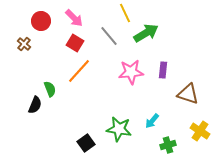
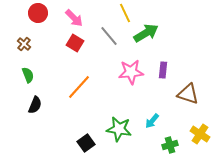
red circle: moved 3 px left, 8 px up
orange line: moved 16 px down
green semicircle: moved 22 px left, 14 px up
yellow cross: moved 3 px down
green cross: moved 2 px right
